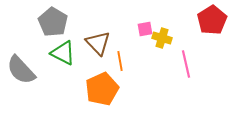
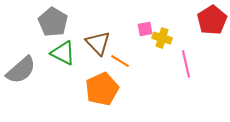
orange line: rotated 48 degrees counterclockwise
gray semicircle: rotated 88 degrees counterclockwise
